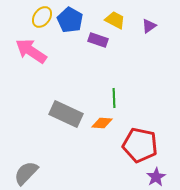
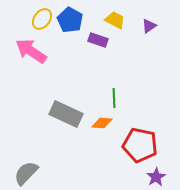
yellow ellipse: moved 2 px down
